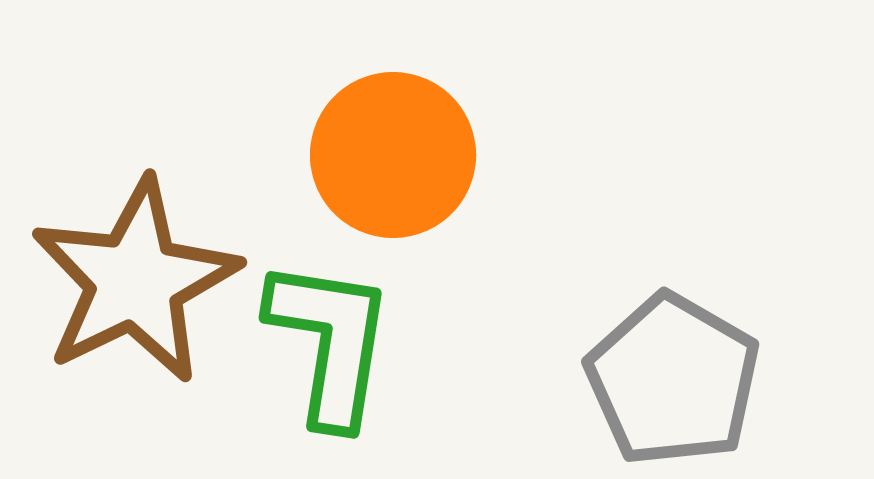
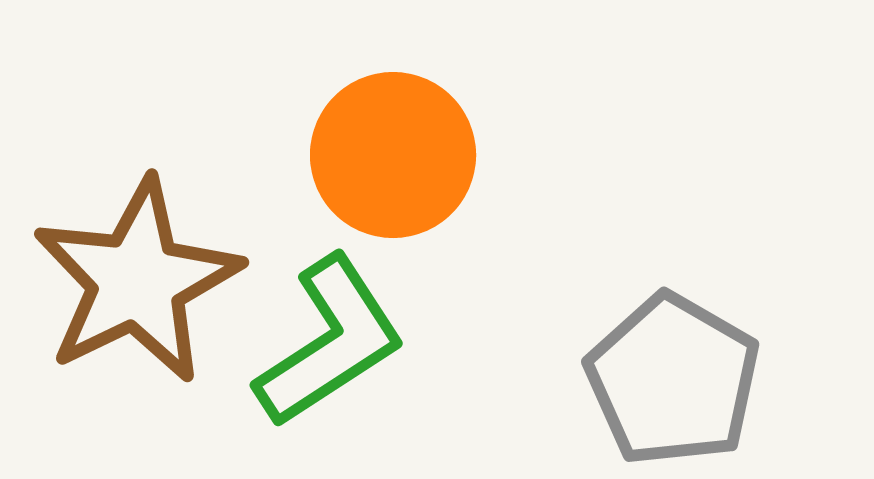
brown star: moved 2 px right
green L-shape: rotated 48 degrees clockwise
